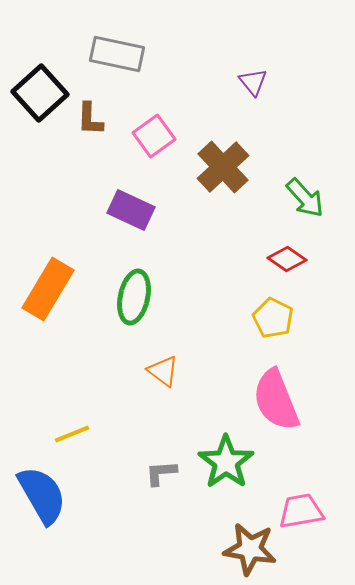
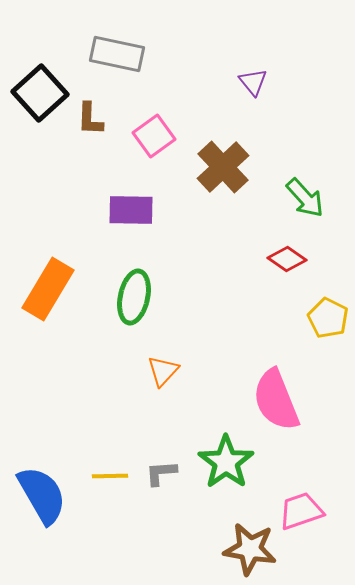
purple rectangle: rotated 24 degrees counterclockwise
yellow pentagon: moved 55 px right
orange triangle: rotated 36 degrees clockwise
yellow line: moved 38 px right, 42 px down; rotated 21 degrees clockwise
pink trapezoid: rotated 9 degrees counterclockwise
